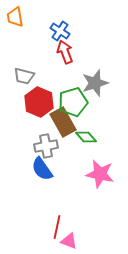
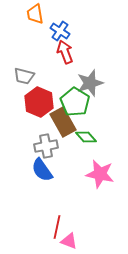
orange trapezoid: moved 20 px right, 3 px up
gray star: moved 5 px left
green pentagon: moved 2 px right; rotated 24 degrees counterclockwise
blue semicircle: moved 1 px down
